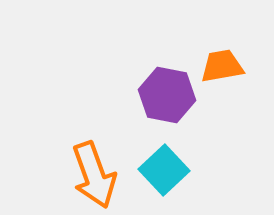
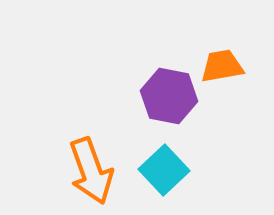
purple hexagon: moved 2 px right, 1 px down
orange arrow: moved 3 px left, 4 px up
